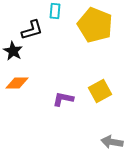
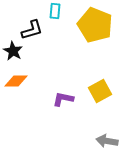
orange diamond: moved 1 px left, 2 px up
gray arrow: moved 5 px left, 1 px up
